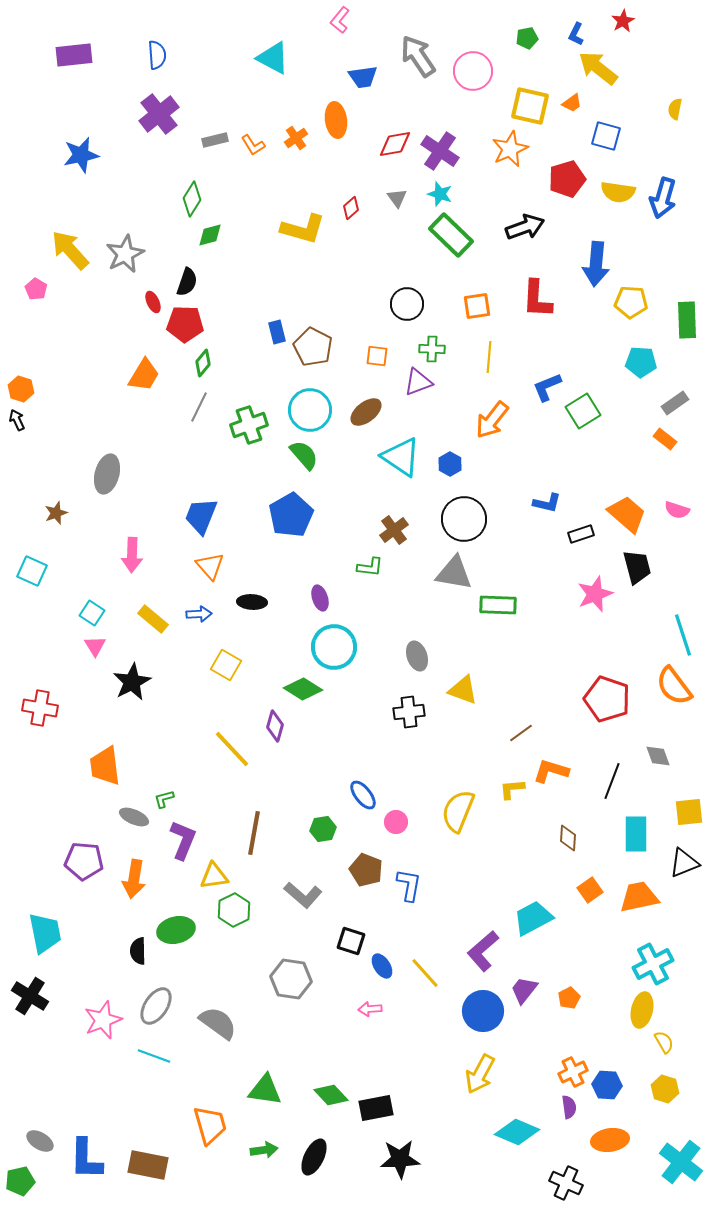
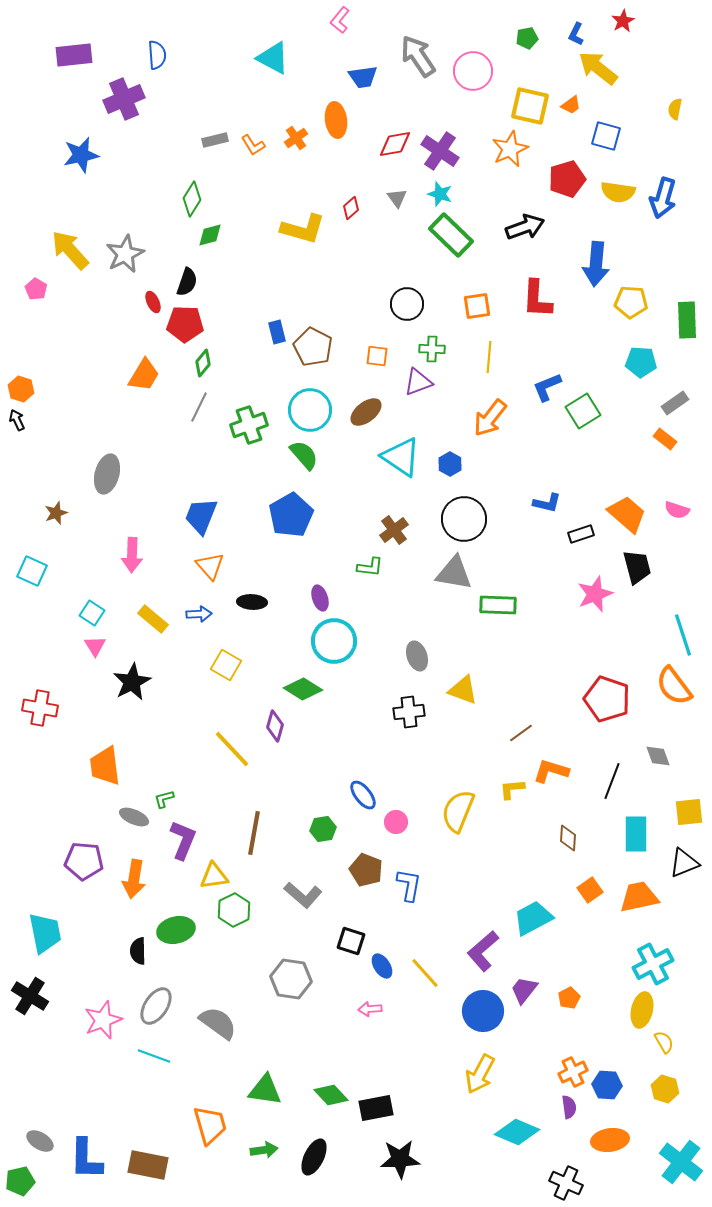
orange trapezoid at (572, 103): moved 1 px left, 2 px down
purple cross at (159, 114): moved 35 px left, 15 px up; rotated 15 degrees clockwise
orange arrow at (492, 420): moved 2 px left, 2 px up
cyan circle at (334, 647): moved 6 px up
